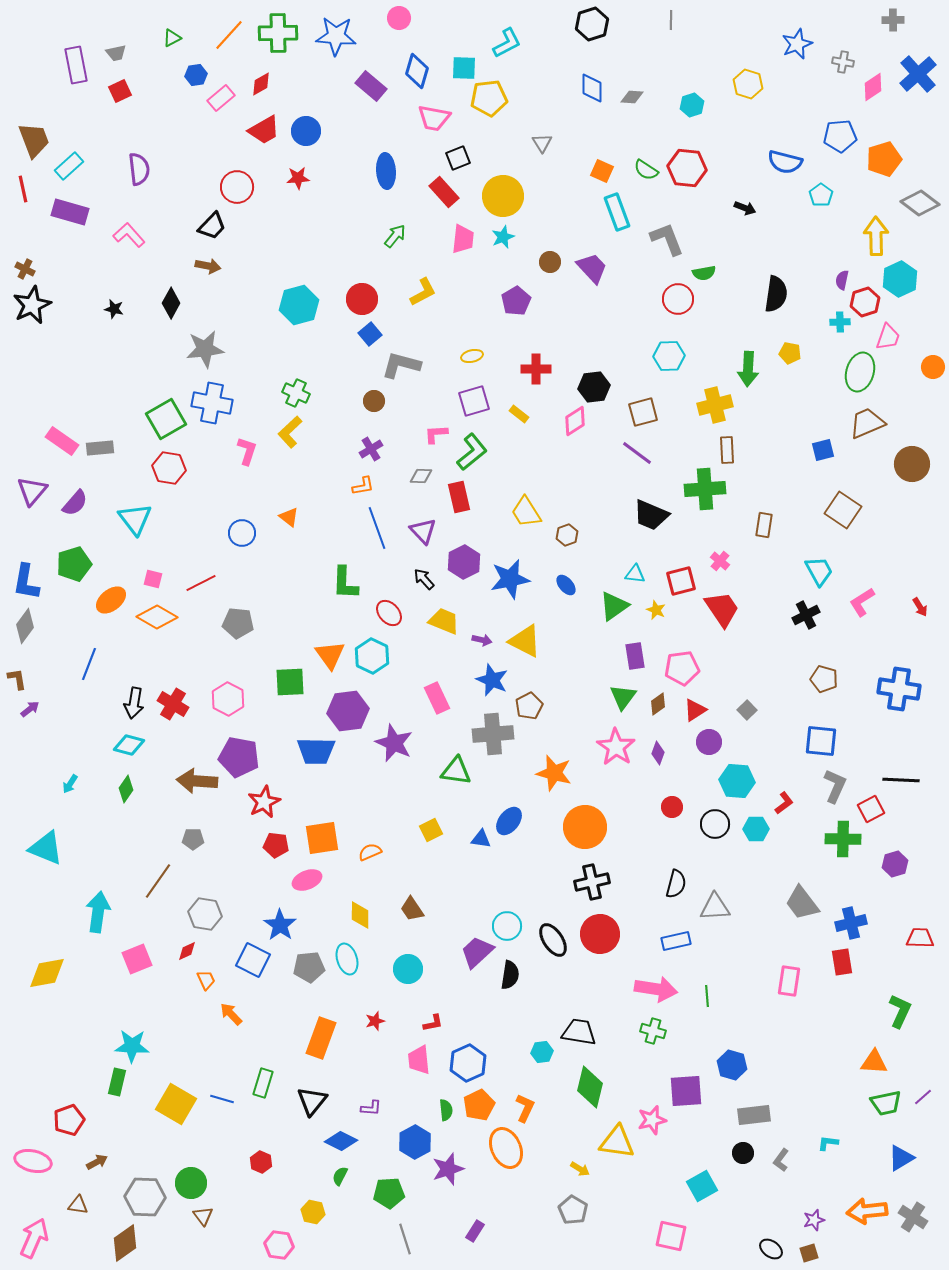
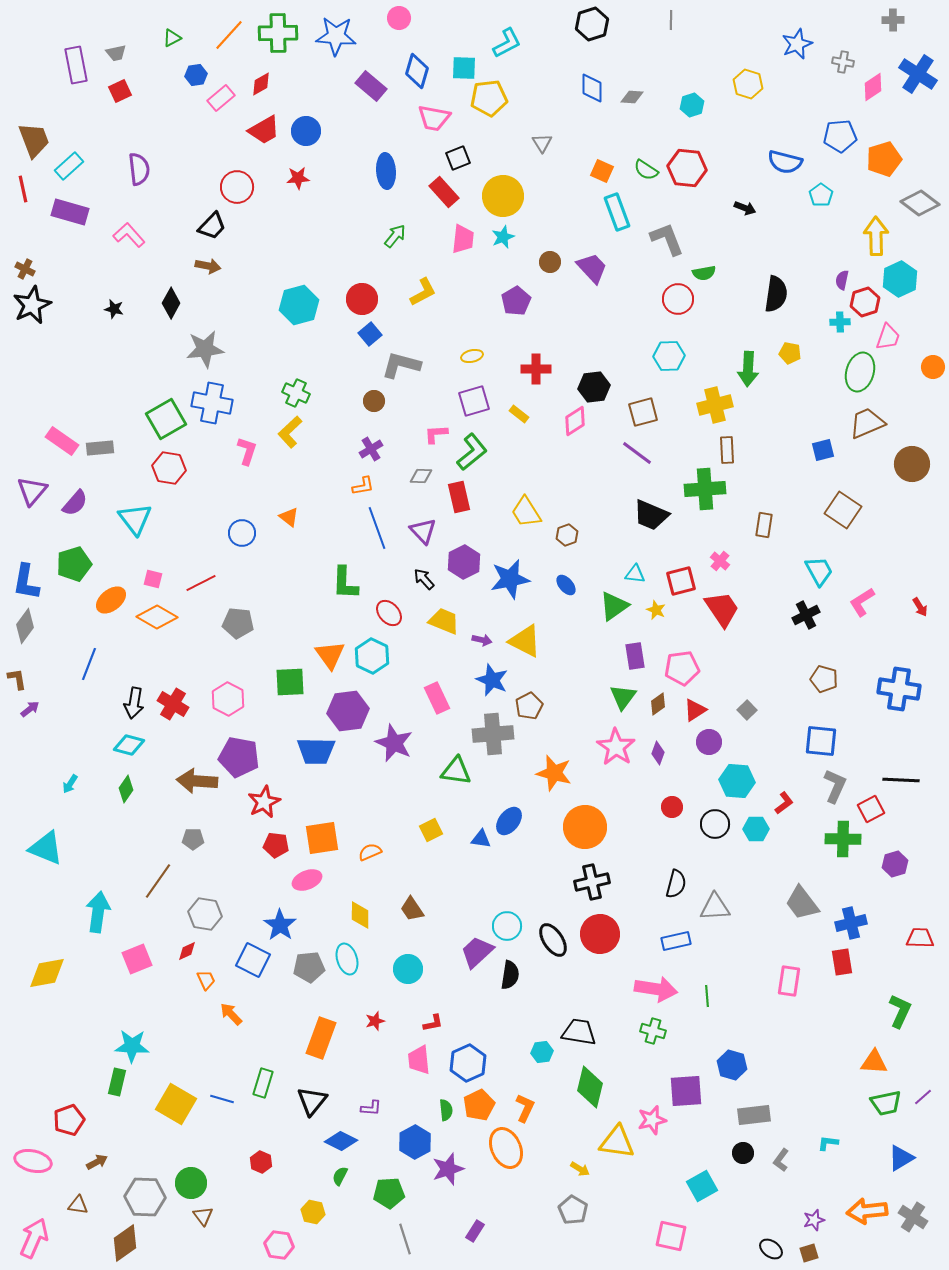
blue cross at (918, 74): rotated 15 degrees counterclockwise
